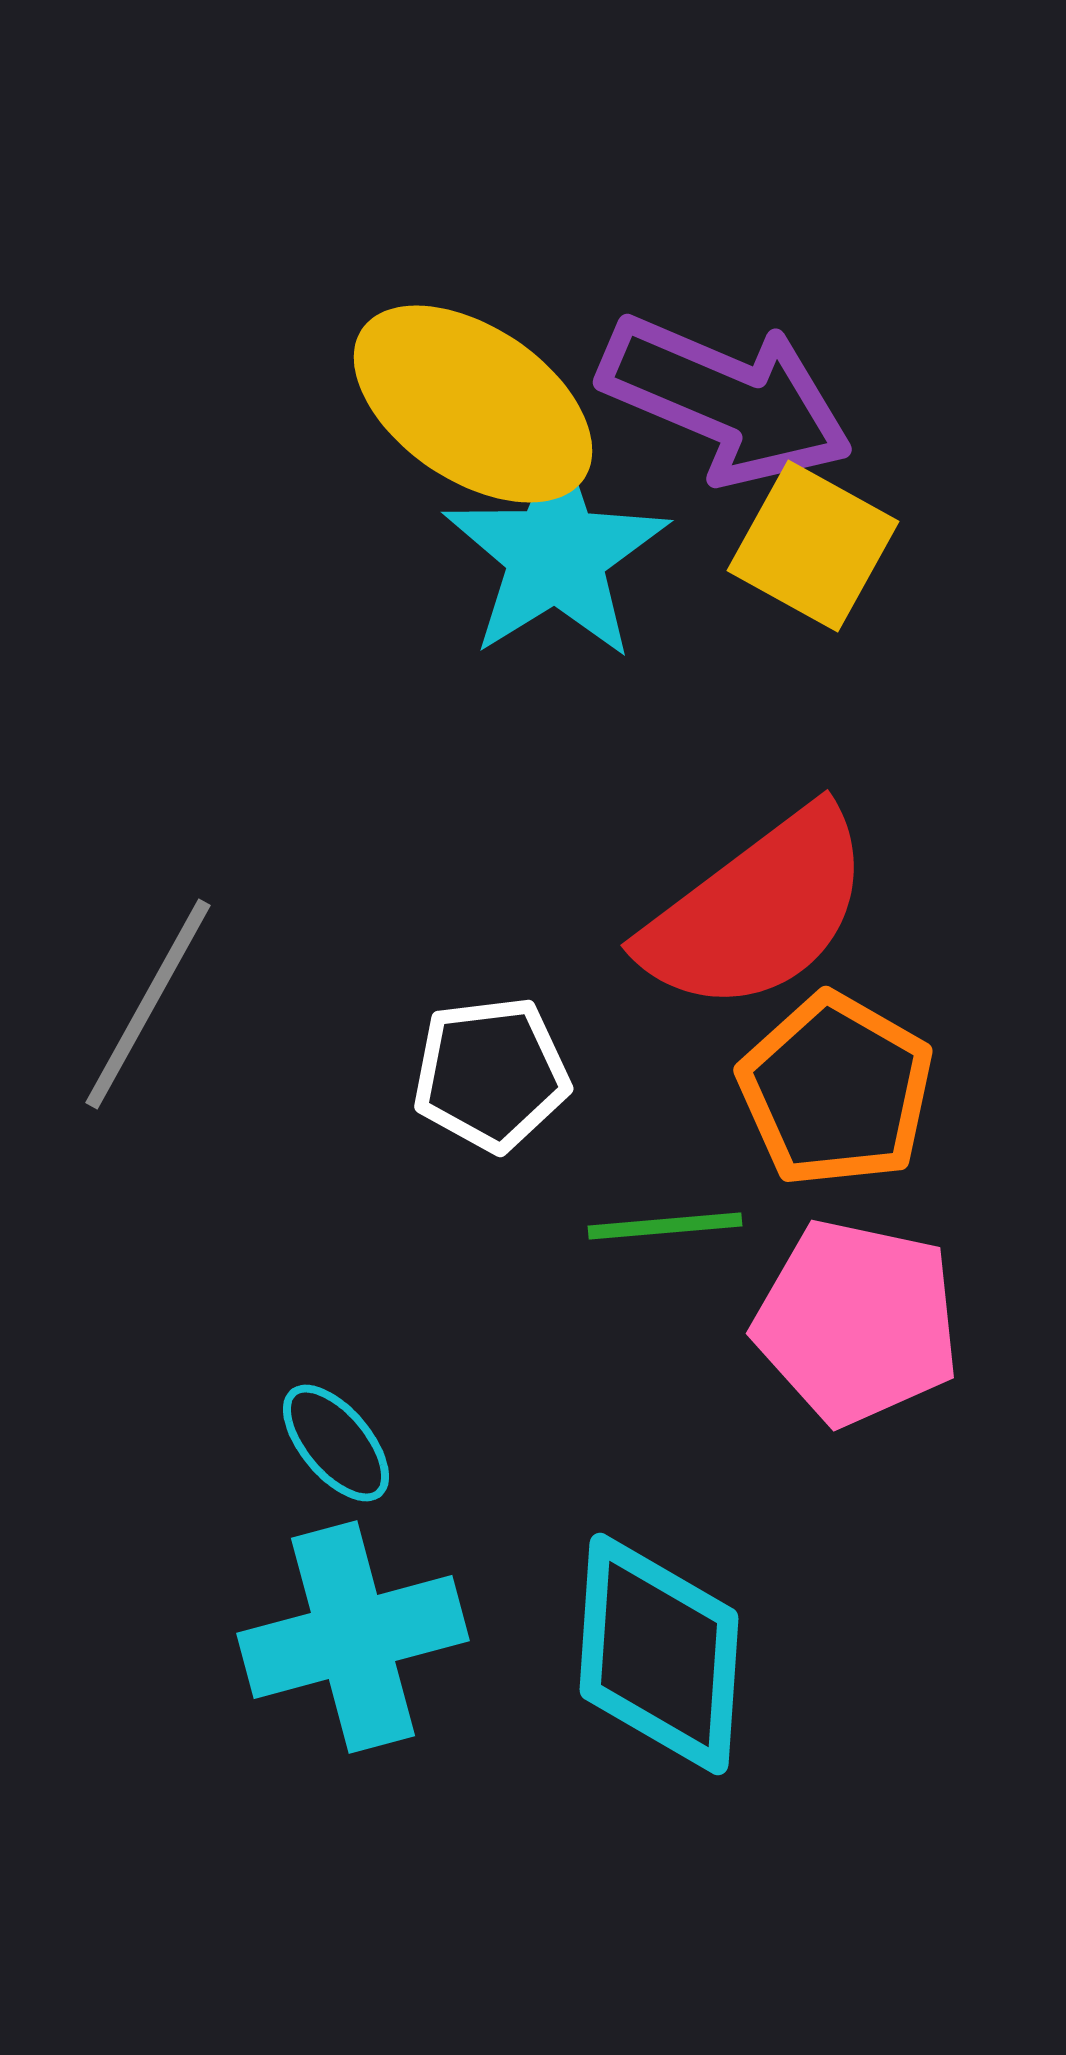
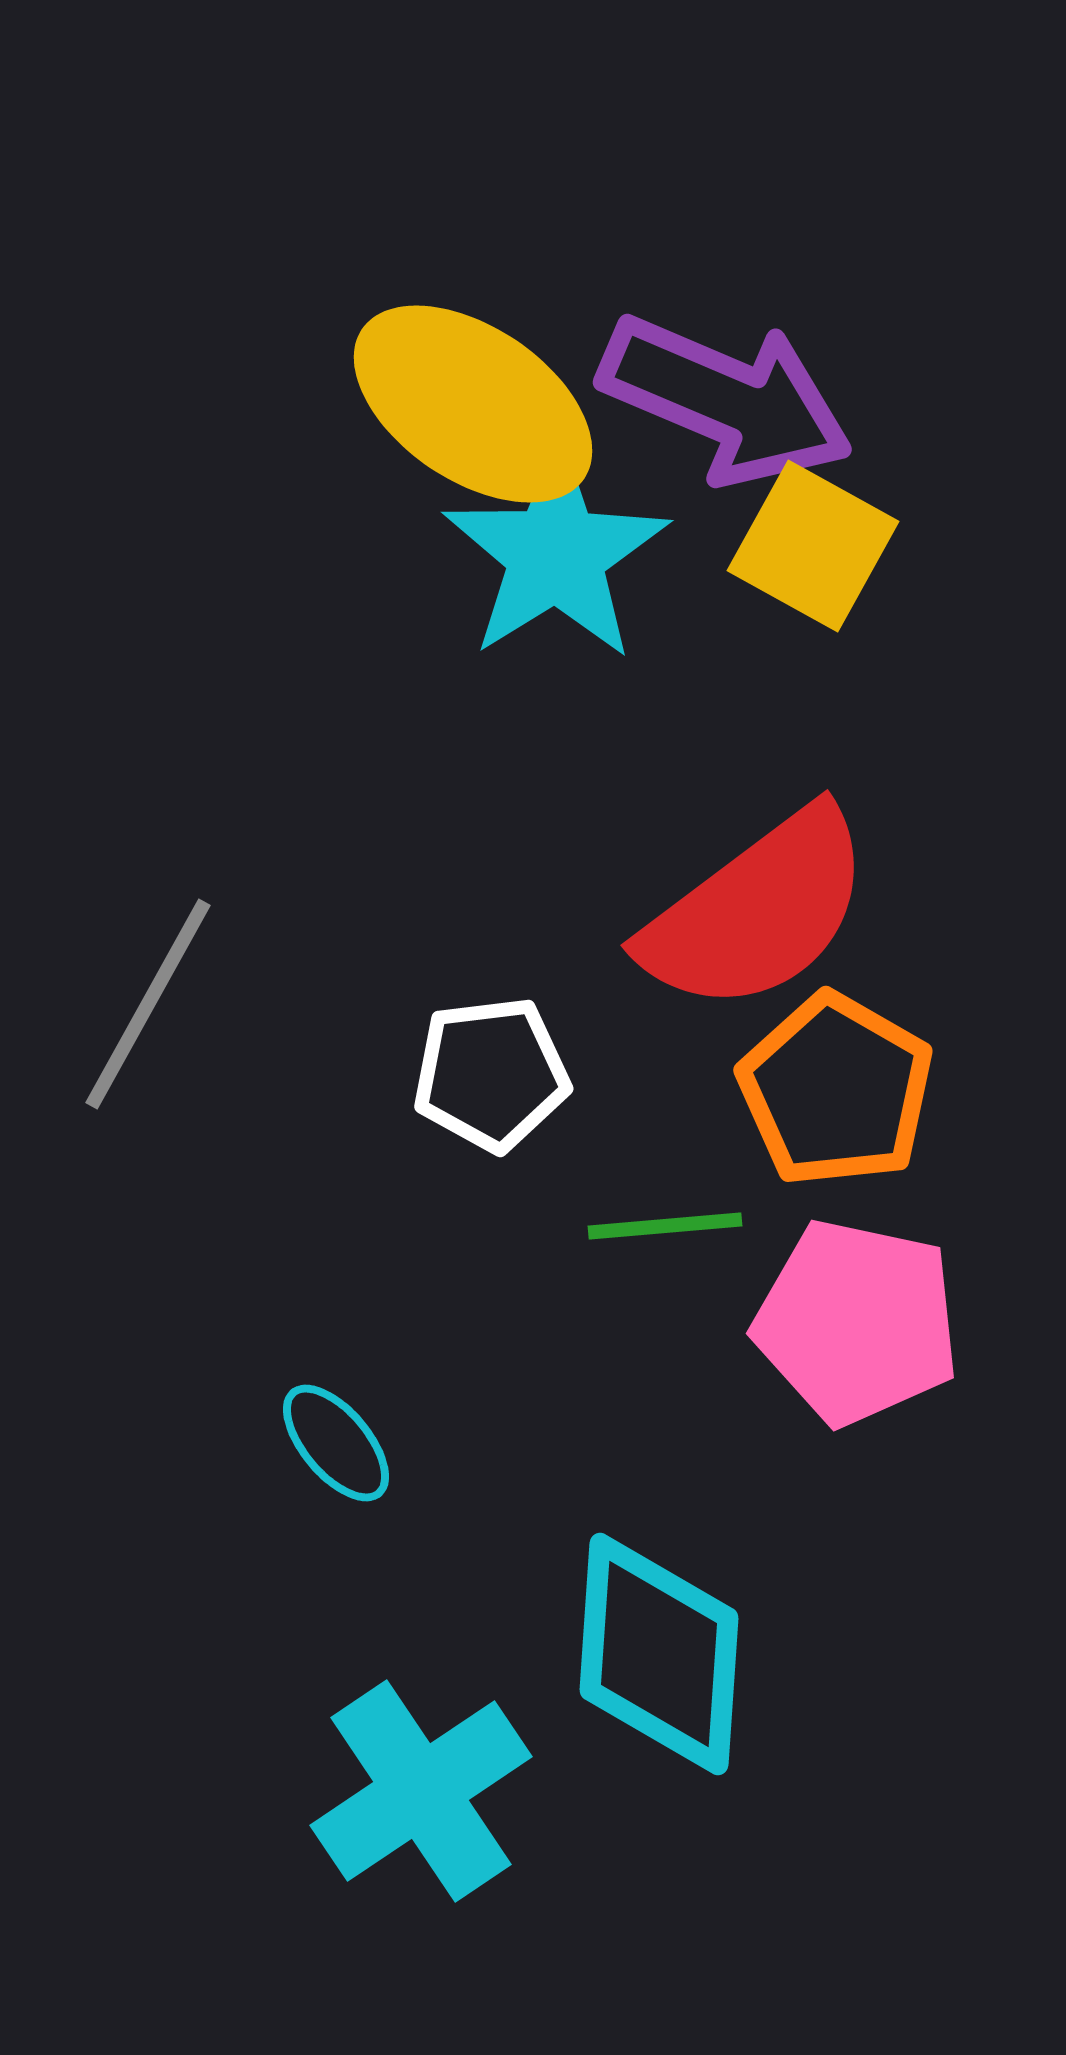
cyan cross: moved 68 px right, 154 px down; rotated 19 degrees counterclockwise
